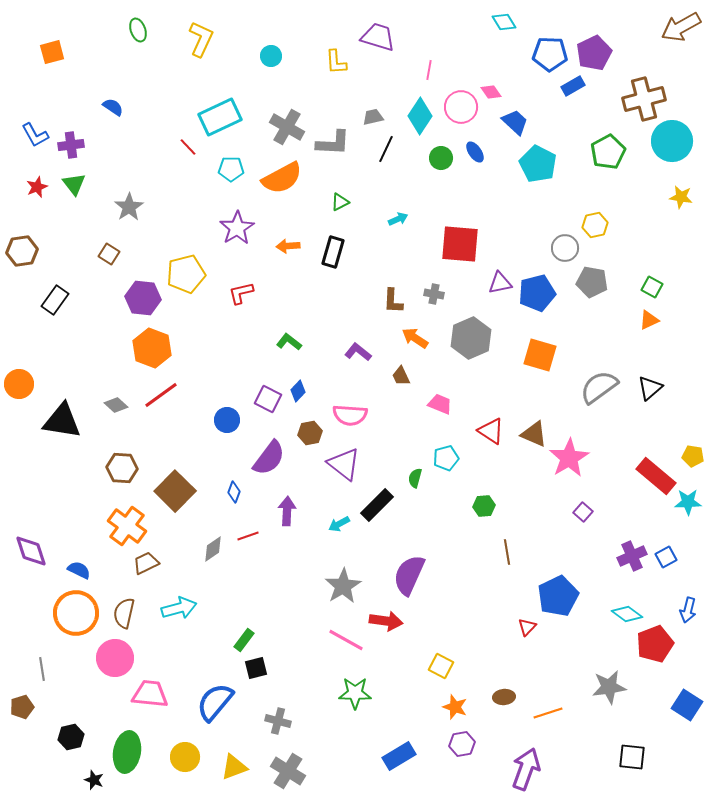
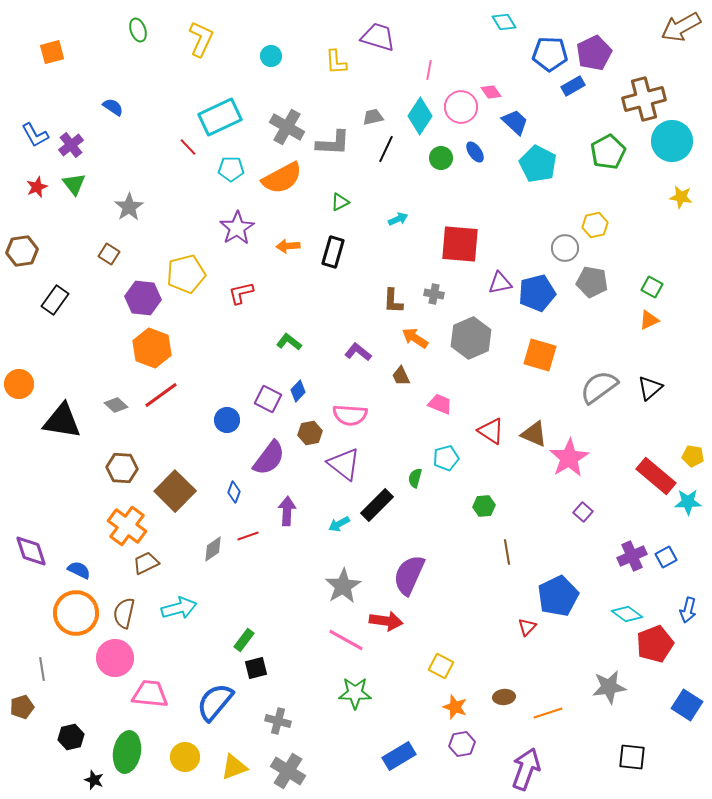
purple cross at (71, 145): rotated 30 degrees counterclockwise
